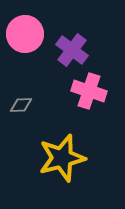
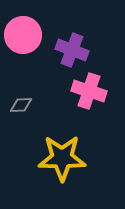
pink circle: moved 2 px left, 1 px down
purple cross: rotated 16 degrees counterclockwise
yellow star: rotated 15 degrees clockwise
